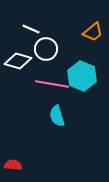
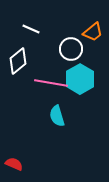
white circle: moved 25 px right
white diamond: rotated 56 degrees counterclockwise
cyan hexagon: moved 2 px left, 3 px down; rotated 8 degrees clockwise
pink line: moved 1 px left, 1 px up
red semicircle: moved 1 px right, 1 px up; rotated 18 degrees clockwise
